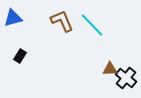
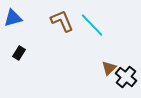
black rectangle: moved 1 px left, 3 px up
brown triangle: moved 1 px left, 1 px up; rotated 42 degrees counterclockwise
black cross: moved 1 px up
